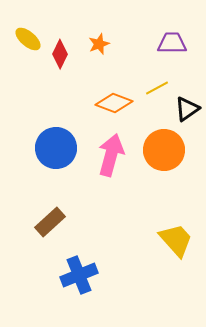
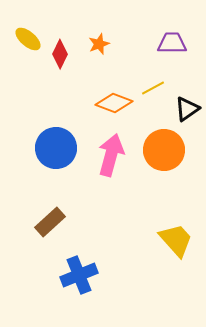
yellow line: moved 4 px left
